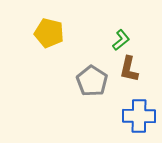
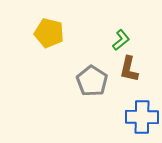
blue cross: moved 3 px right, 1 px down
